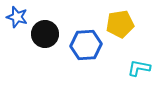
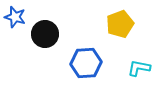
blue star: moved 2 px left
yellow pentagon: rotated 12 degrees counterclockwise
blue hexagon: moved 18 px down
